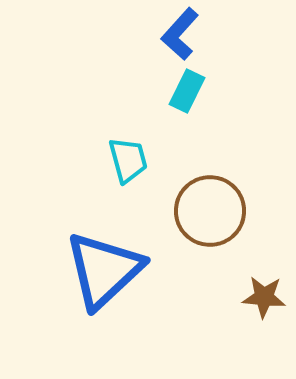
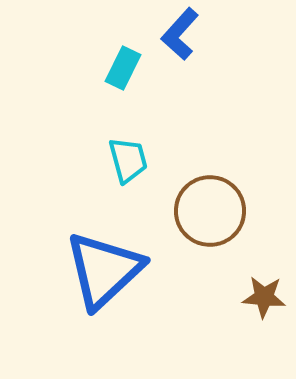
cyan rectangle: moved 64 px left, 23 px up
